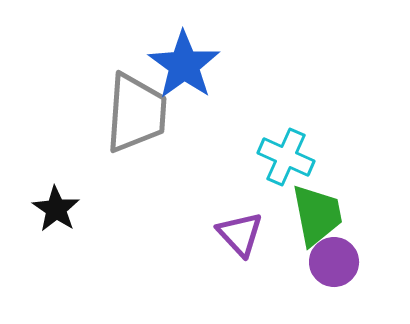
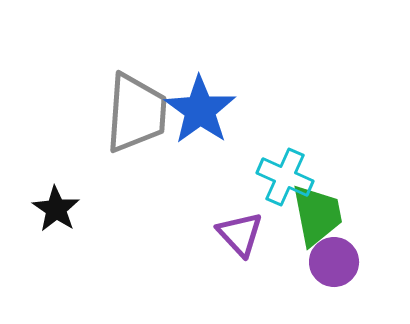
blue star: moved 16 px right, 45 px down
cyan cross: moved 1 px left, 20 px down
